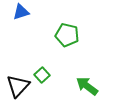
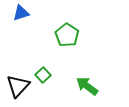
blue triangle: moved 1 px down
green pentagon: rotated 20 degrees clockwise
green square: moved 1 px right
